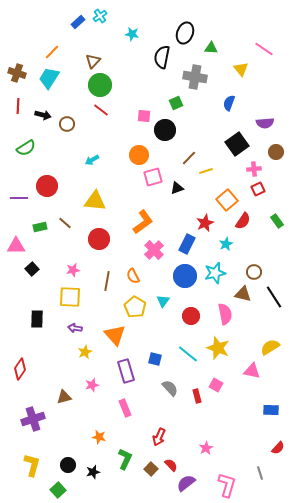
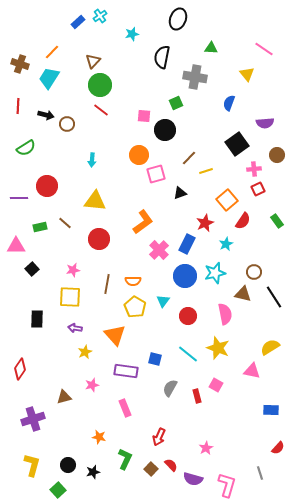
black ellipse at (185, 33): moved 7 px left, 14 px up
cyan star at (132, 34): rotated 24 degrees counterclockwise
yellow triangle at (241, 69): moved 6 px right, 5 px down
brown cross at (17, 73): moved 3 px right, 9 px up
black arrow at (43, 115): moved 3 px right
brown circle at (276, 152): moved 1 px right, 3 px down
cyan arrow at (92, 160): rotated 56 degrees counterclockwise
pink square at (153, 177): moved 3 px right, 3 px up
black triangle at (177, 188): moved 3 px right, 5 px down
pink cross at (154, 250): moved 5 px right
orange semicircle at (133, 276): moved 5 px down; rotated 63 degrees counterclockwise
brown line at (107, 281): moved 3 px down
red circle at (191, 316): moved 3 px left
purple rectangle at (126, 371): rotated 65 degrees counterclockwise
gray semicircle at (170, 388): rotated 108 degrees counterclockwise
purple semicircle at (186, 483): moved 7 px right, 4 px up; rotated 126 degrees counterclockwise
